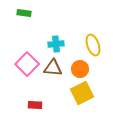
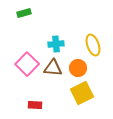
green rectangle: rotated 24 degrees counterclockwise
orange circle: moved 2 px left, 1 px up
